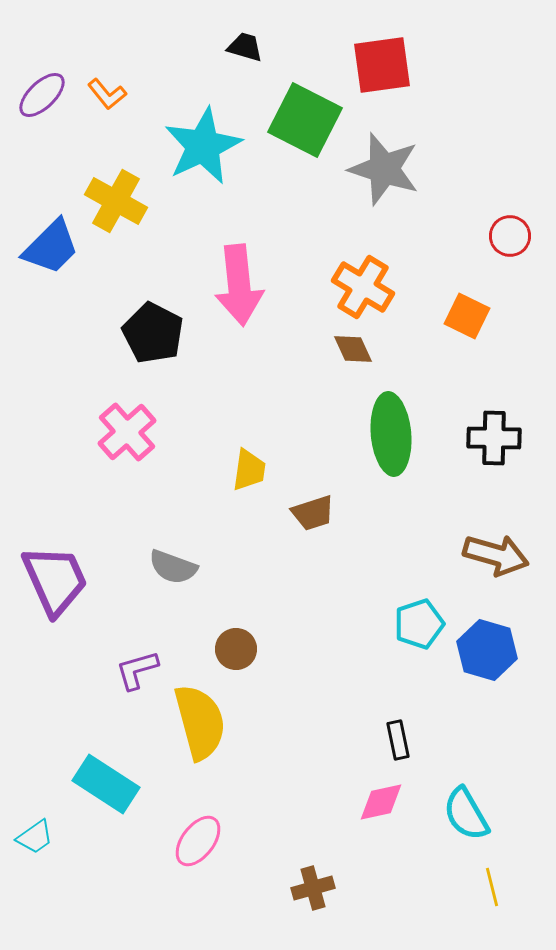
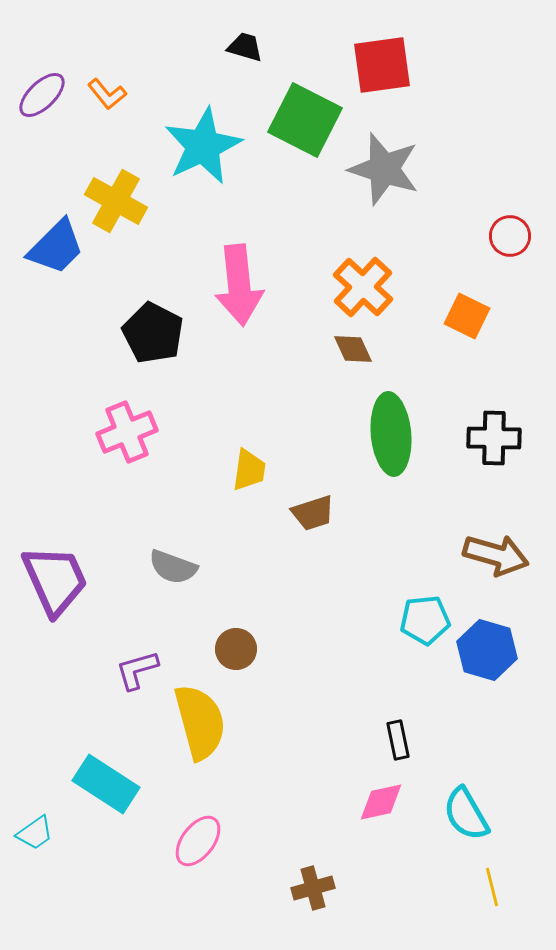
blue trapezoid: moved 5 px right
orange cross: rotated 12 degrees clockwise
pink cross: rotated 20 degrees clockwise
cyan pentagon: moved 6 px right, 4 px up; rotated 12 degrees clockwise
cyan trapezoid: moved 4 px up
